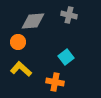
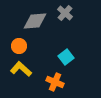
gray cross: moved 4 px left, 2 px up; rotated 28 degrees clockwise
gray diamond: moved 2 px right
orange circle: moved 1 px right, 4 px down
orange cross: rotated 12 degrees clockwise
